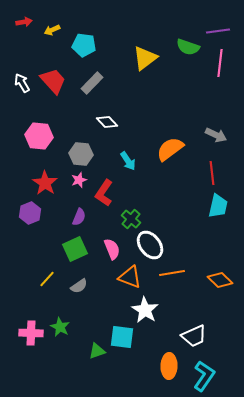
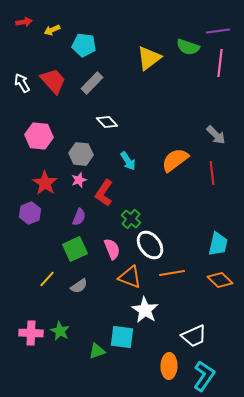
yellow triangle: moved 4 px right
gray arrow: rotated 20 degrees clockwise
orange semicircle: moved 5 px right, 11 px down
cyan trapezoid: moved 38 px down
green star: moved 4 px down
